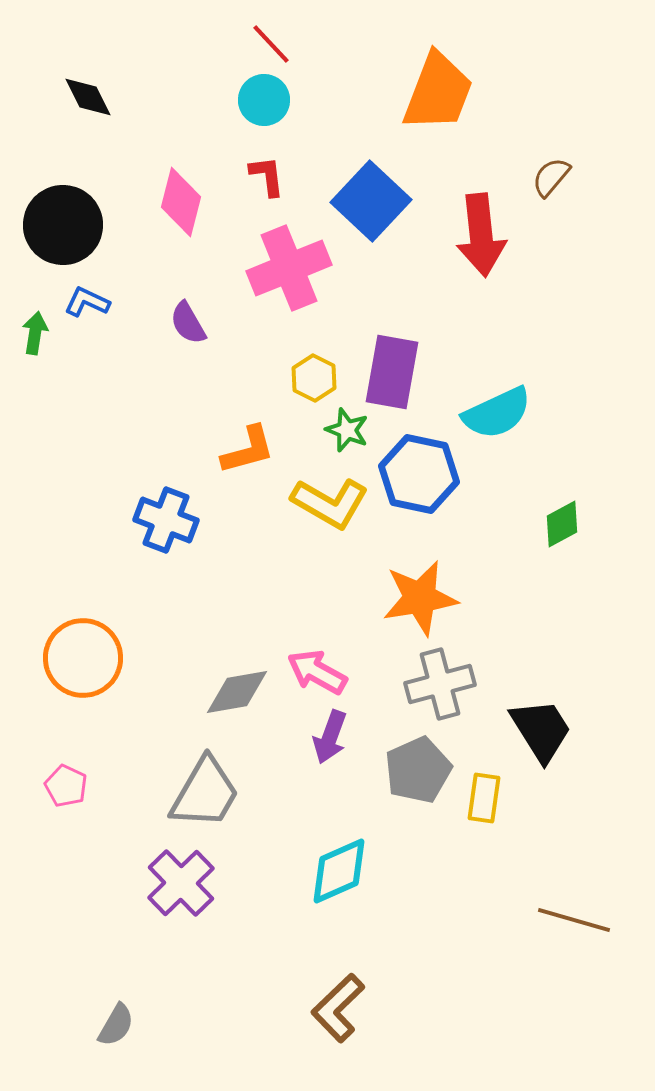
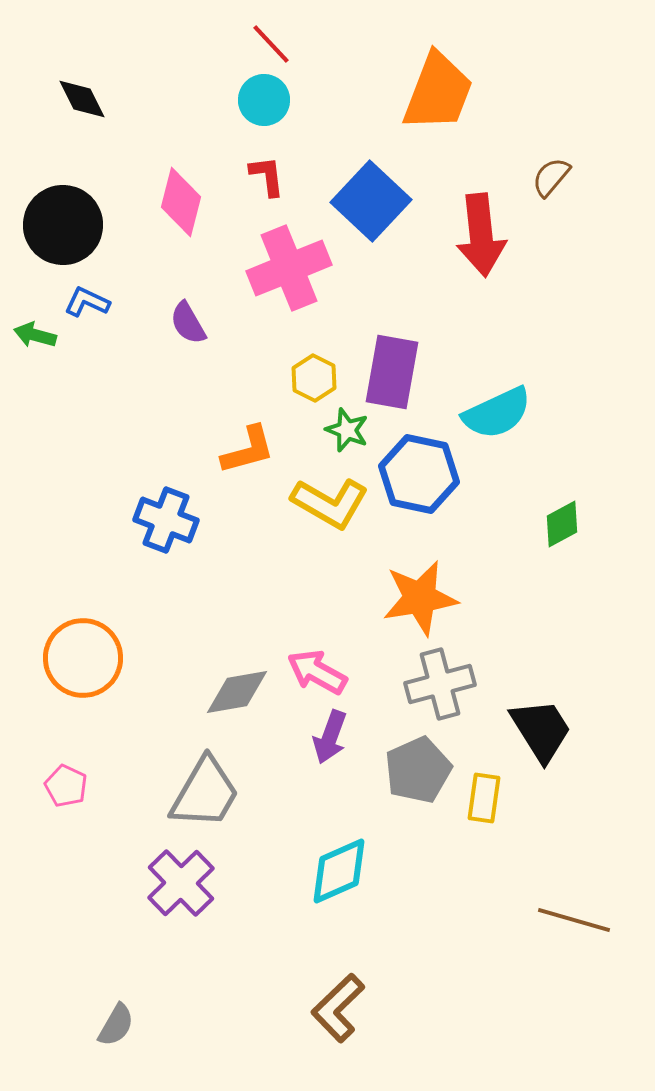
black diamond: moved 6 px left, 2 px down
green arrow: moved 2 px down; rotated 84 degrees counterclockwise
